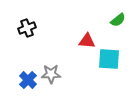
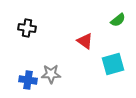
black cross: rotated 30 degrees clockwise
red triangle: moved 2 px left; rotated 30 degrees clockwise
cyan square: moved 4 px right, 5 px down; rotated 20 degrees counterclockwise
blue cross: rotated 36 degrees counterclockwise
